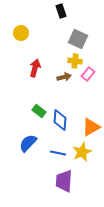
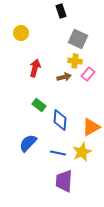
green rectangle: moved 6 px up
